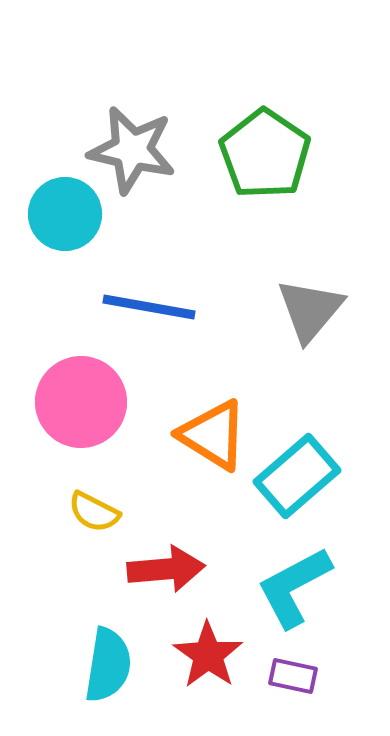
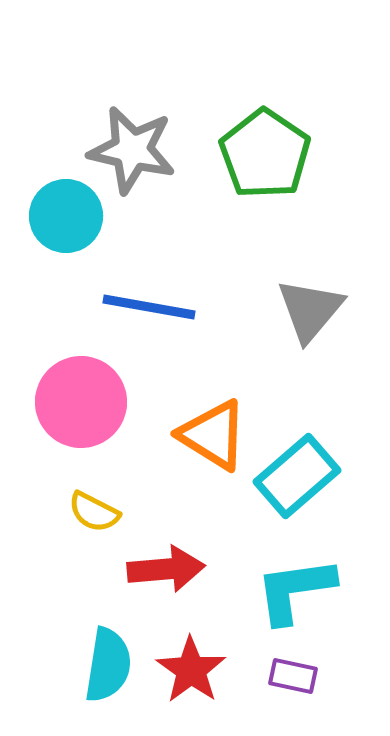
cyan circle: moved 1 px right, 2 px down
cyan L-shape: moved 1 px right, 3 px down; rotated 20 degrees clockwise
red star: moved 17 px left, 15 px down
